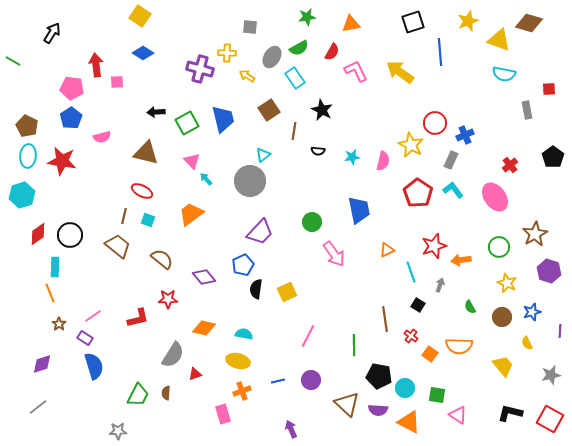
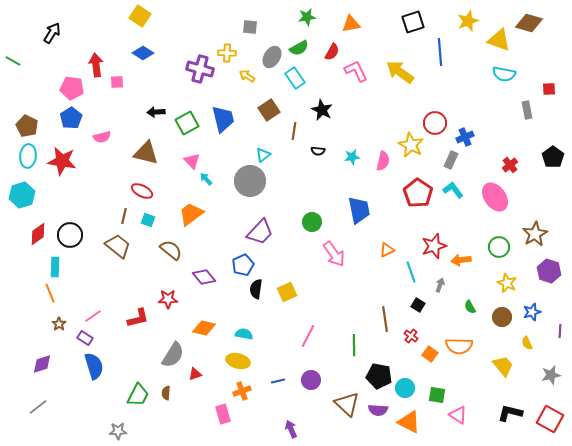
blue cross at (465, 135): moved 2 px down
brown semicircle at (162, 259): moved 9 px right, 9 px up
